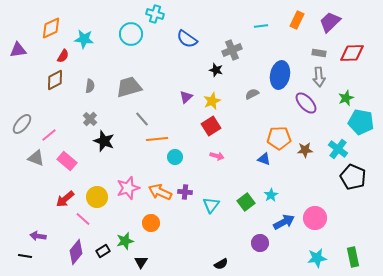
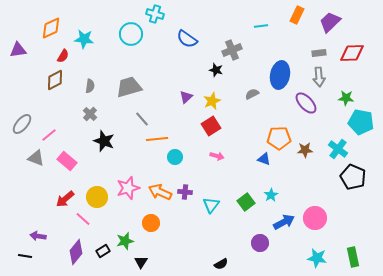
orange rectangle at (297, 20): moved 5 px up
gray rectangle at (319, 53): rotated 16 degrees counterclockwise
green star at (346, 98): rotated 28 degrees clockwise
gray cross at (90, 119): moved 5 px up
cyan star at (317, 258): rotated 18 degrees clockwise
